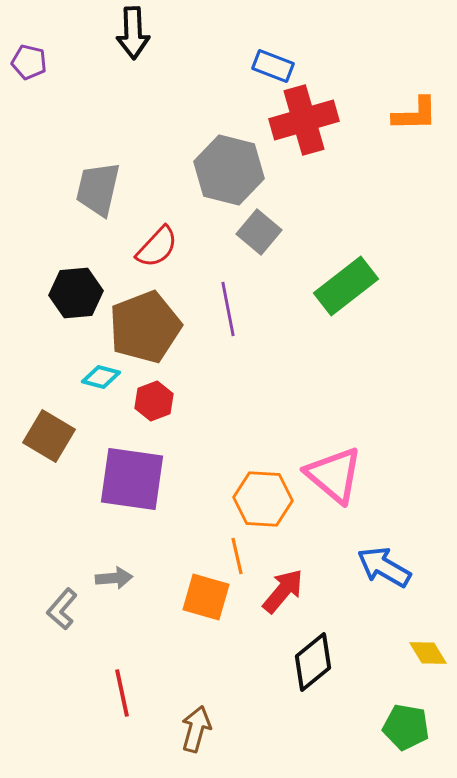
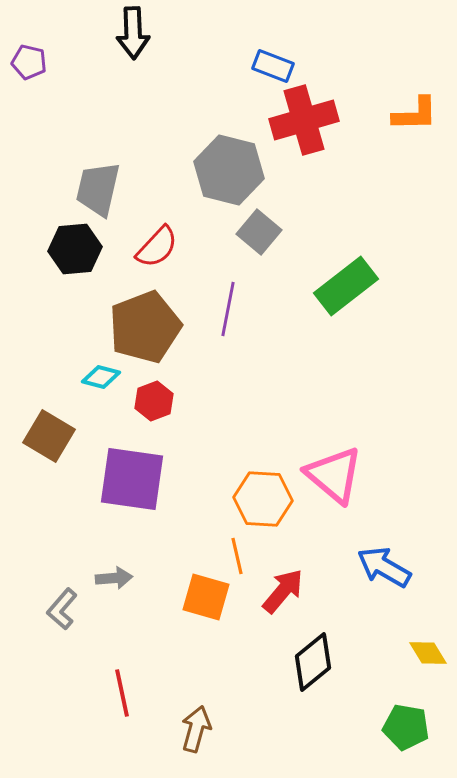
black hexagon: moved 1 px left, 44 px up
purple line: rotated 22 degrees clockwise
